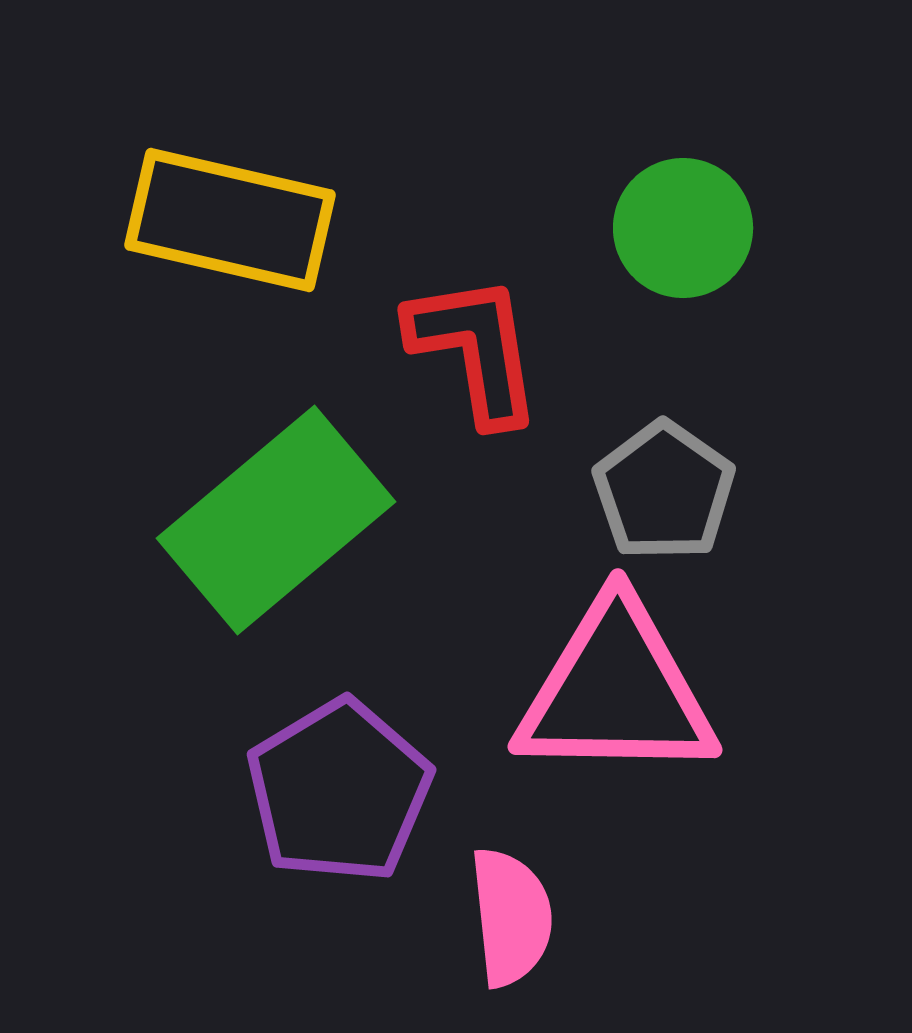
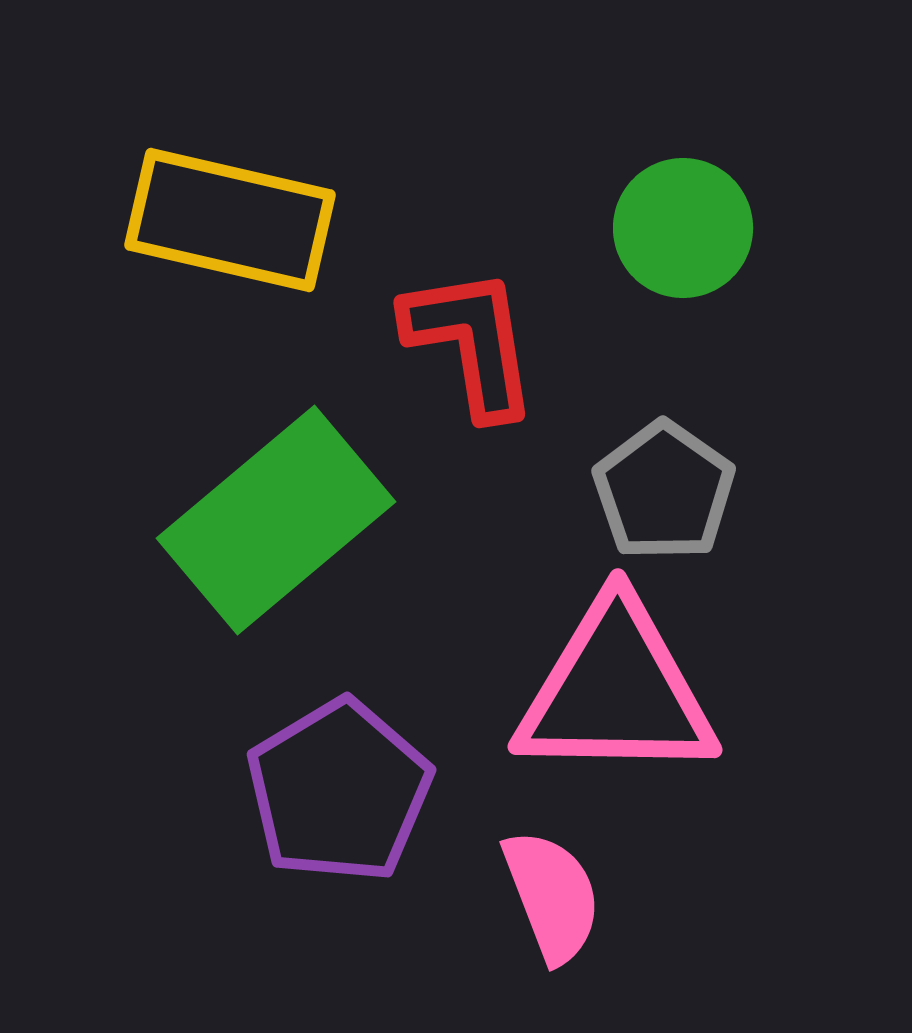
red L-shape: moved 4 px left, 7 px up
pink semicircle: moved 41 px right, 21 px up; rotated 15 degrees counterclockwise
